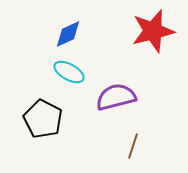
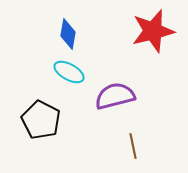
blue diamond: rotated 56 degrees counterclockwise
purple semicircle: moved 1 px left, 1 px up
black pentagon: moved 2 px left, 1 px down
brown line: rotated 30 degrees counterclockwise
